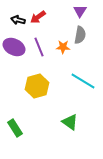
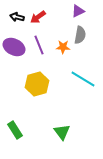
purple triangle: moved 2 px left; rotated 32 degrees clockwise
black arrow: moved 1 px left, 3 px up
purple line: moved 2 px up
cyan line: moved 2 px up
yellow hexagon: moved 2 px up
green triangle: moved 8 px left, 10 px down; rotated 18 degrees clockwise
green rectangle: moved 2 px down
